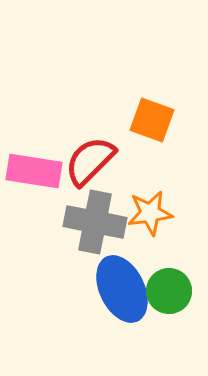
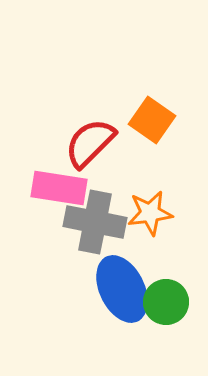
orange square: rotated 15 degrees clockwise
red semicircle: moved 18 px up
pink rectangle: moved 25 px right, 17 px down
green circle: moved 3 px left, 11 px down
